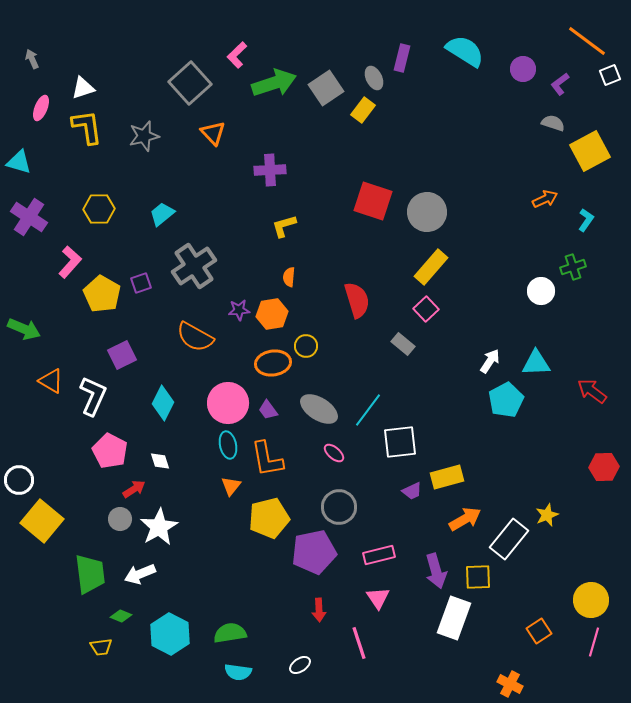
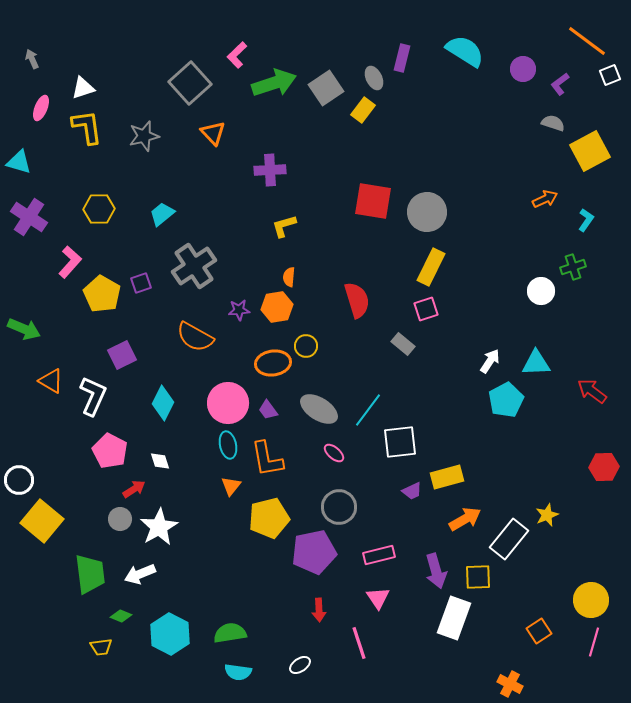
red square at (373, 201): rotated 9 degrees counterclockwise
yellow rectangle at (431, 267): rotated 15 degrees counterclockwise
pink square at (426, 309): rotated 25 degrees clockwise
orange hexagon at (272, 314): moved 5 px right, 7 px up
